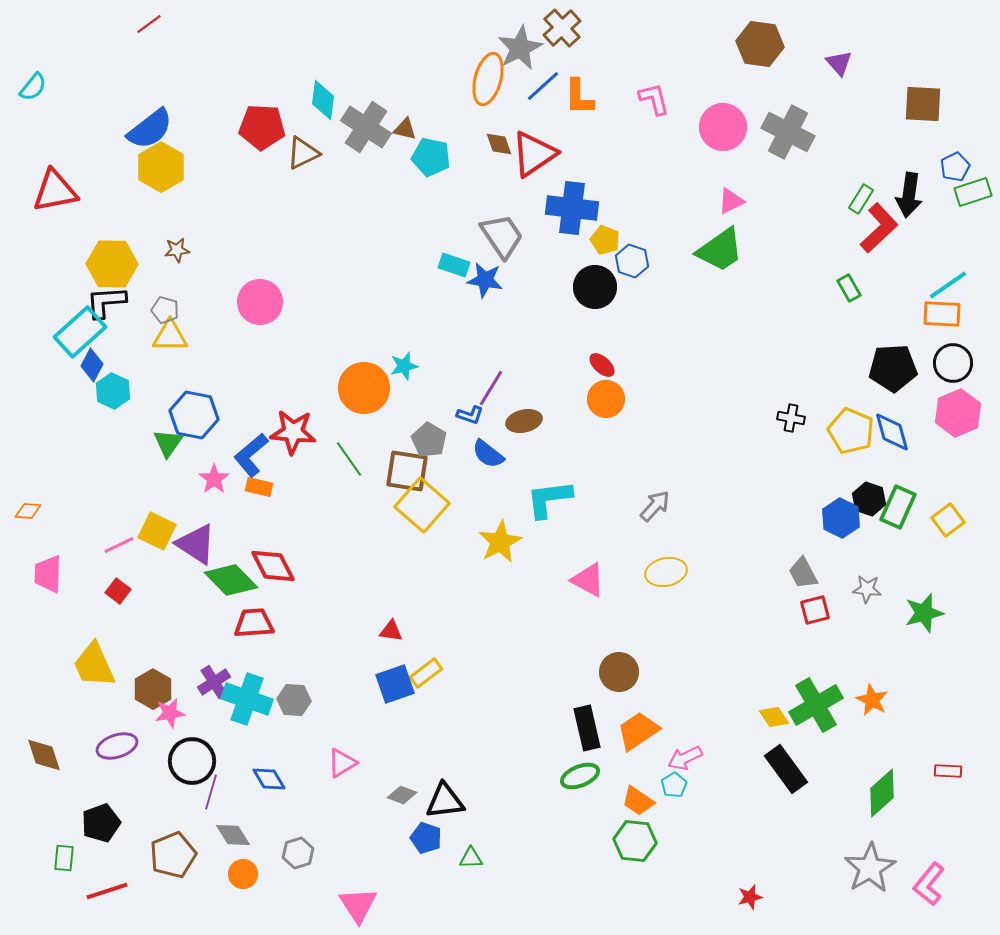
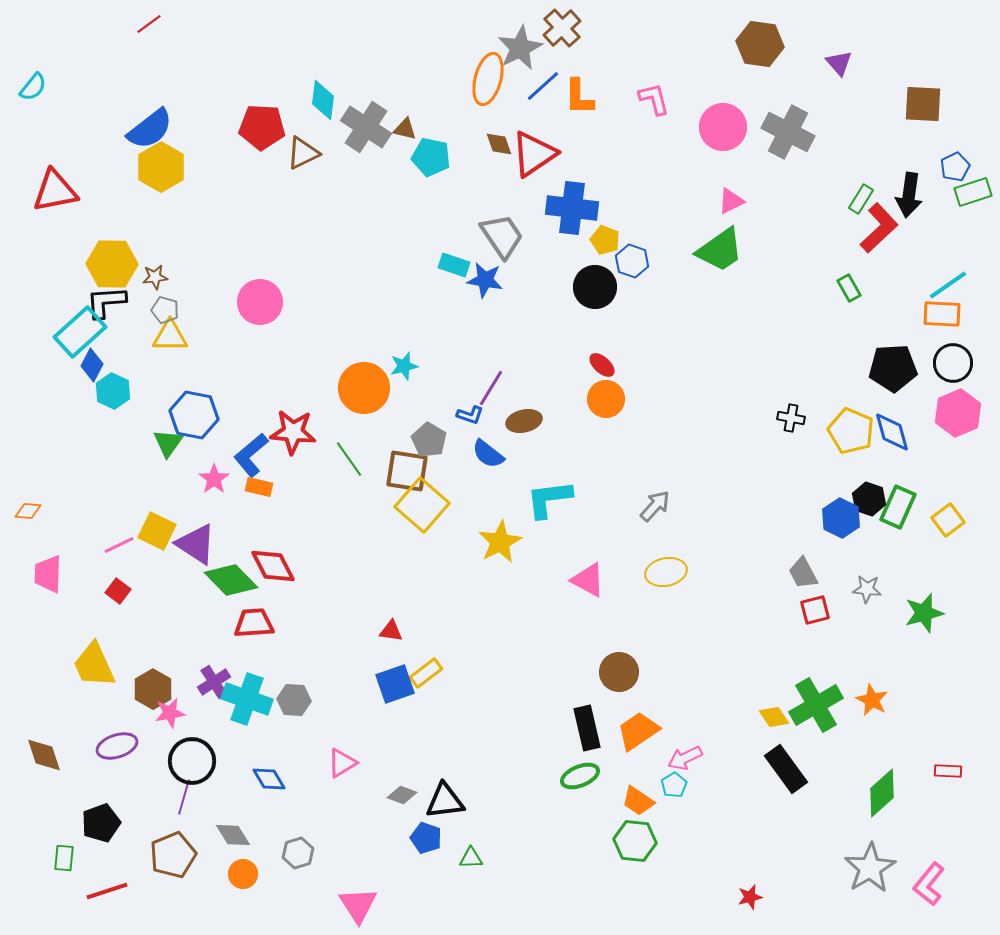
brown star at (177, 250): moved 22 px left, 27 px down
purple line at (211, 792): moved 27 px left, 5 px down
